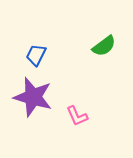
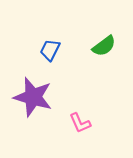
blue trapezoid: moved 14 px right, 5 px up
pink L-shape: moved 3 px right, 7 px down
